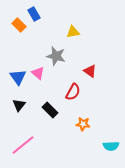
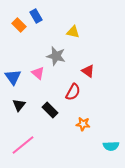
blue rectangle: moved 2 px right, 2 px down
yellow triangle: rotated 24 degrees clockwise
red triangle: moved 2 px left
blue triangle: moved 5 px left
